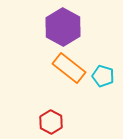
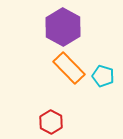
orange rectangle: rotated 8 degrees clockwise
